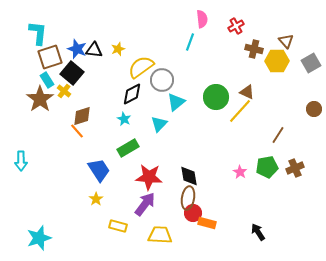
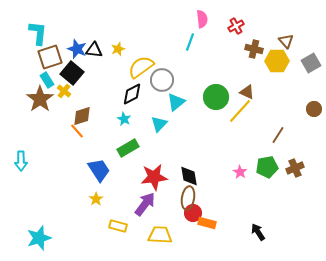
red star at (149, 177): moved 5 px right; rotated 12 degrees counterclockwise
